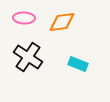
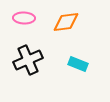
orange diamond: moved 4 px right
black cross: moved 3 px down; rotated 32 degrees clockwise
